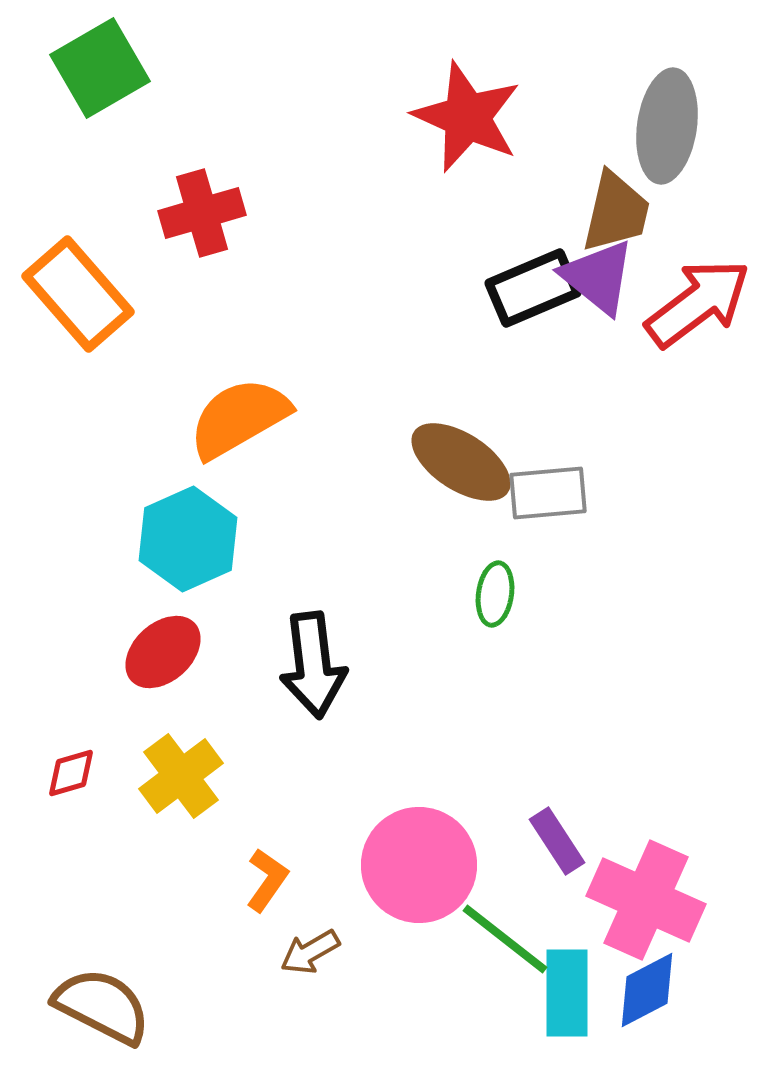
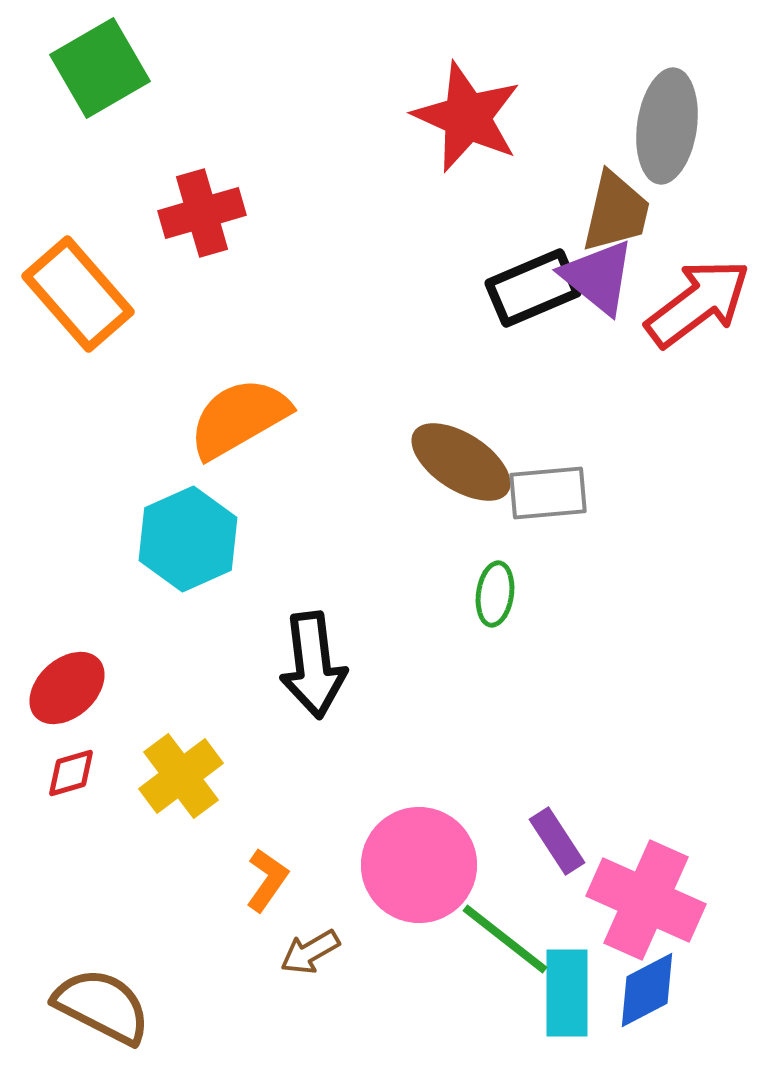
red ellipse: moved 96 px left, 36 px down
